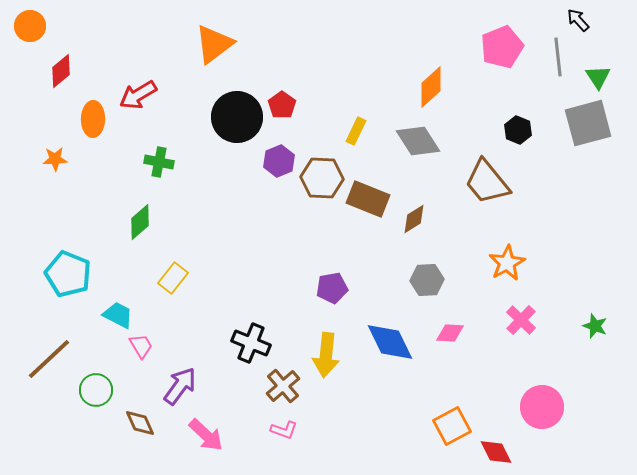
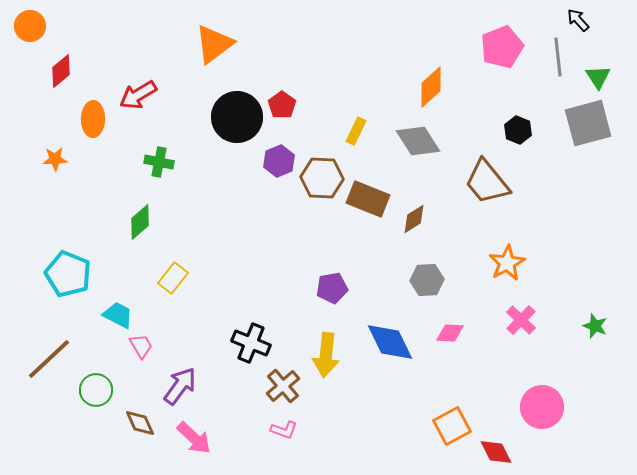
pink arrow at (206, 435): moved 12 px left, 3 px down
